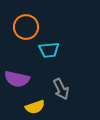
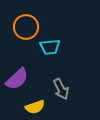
cyan trapezoid: moved 1 px right, 3 px up
purple semicircle: rotated 55 degrees counterclockwise
